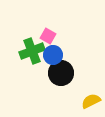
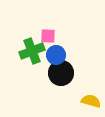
pink square: rotated 28 degrees counterclockwise
blue circle: moved 3 px right
yellow semicircle: rotated 42 degrees clockwise
